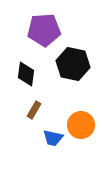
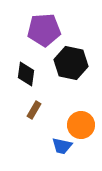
black hexagon: moved 2 px left, 1 px up
blue trapezoid: moved 9 px right, 8 px down
